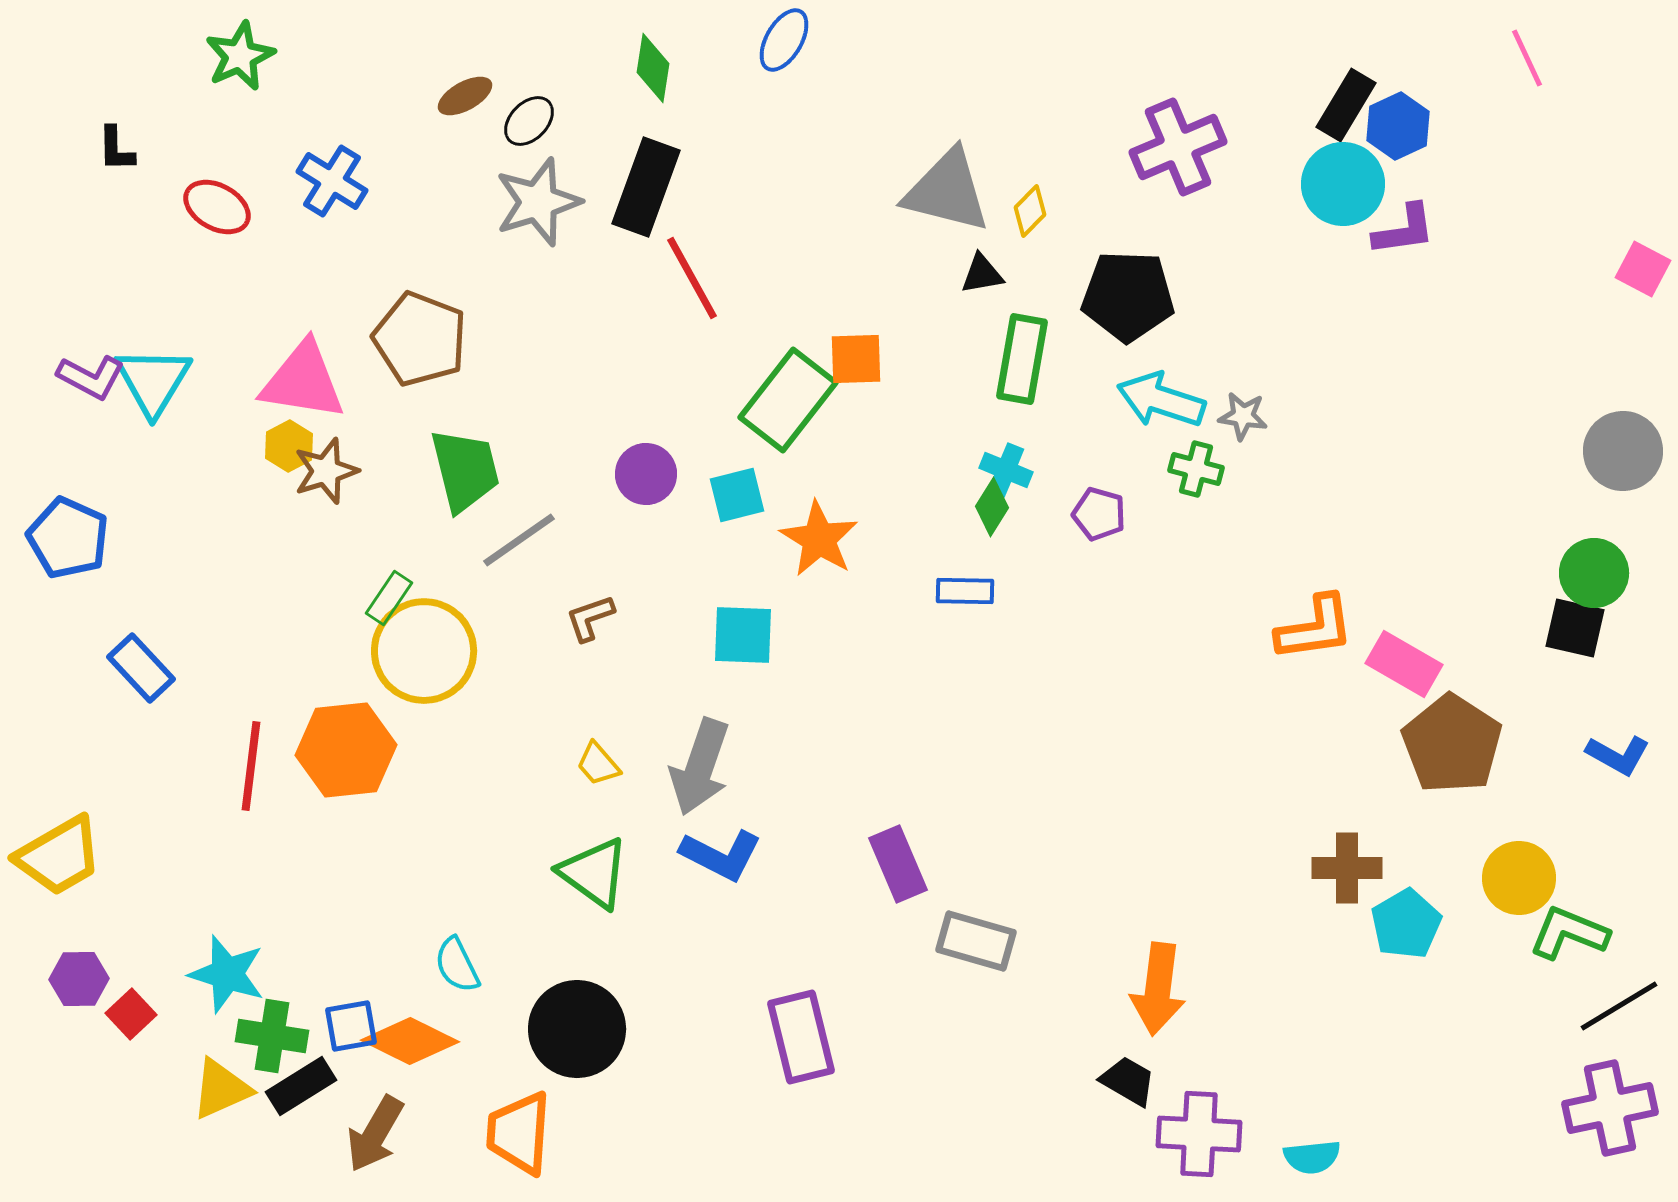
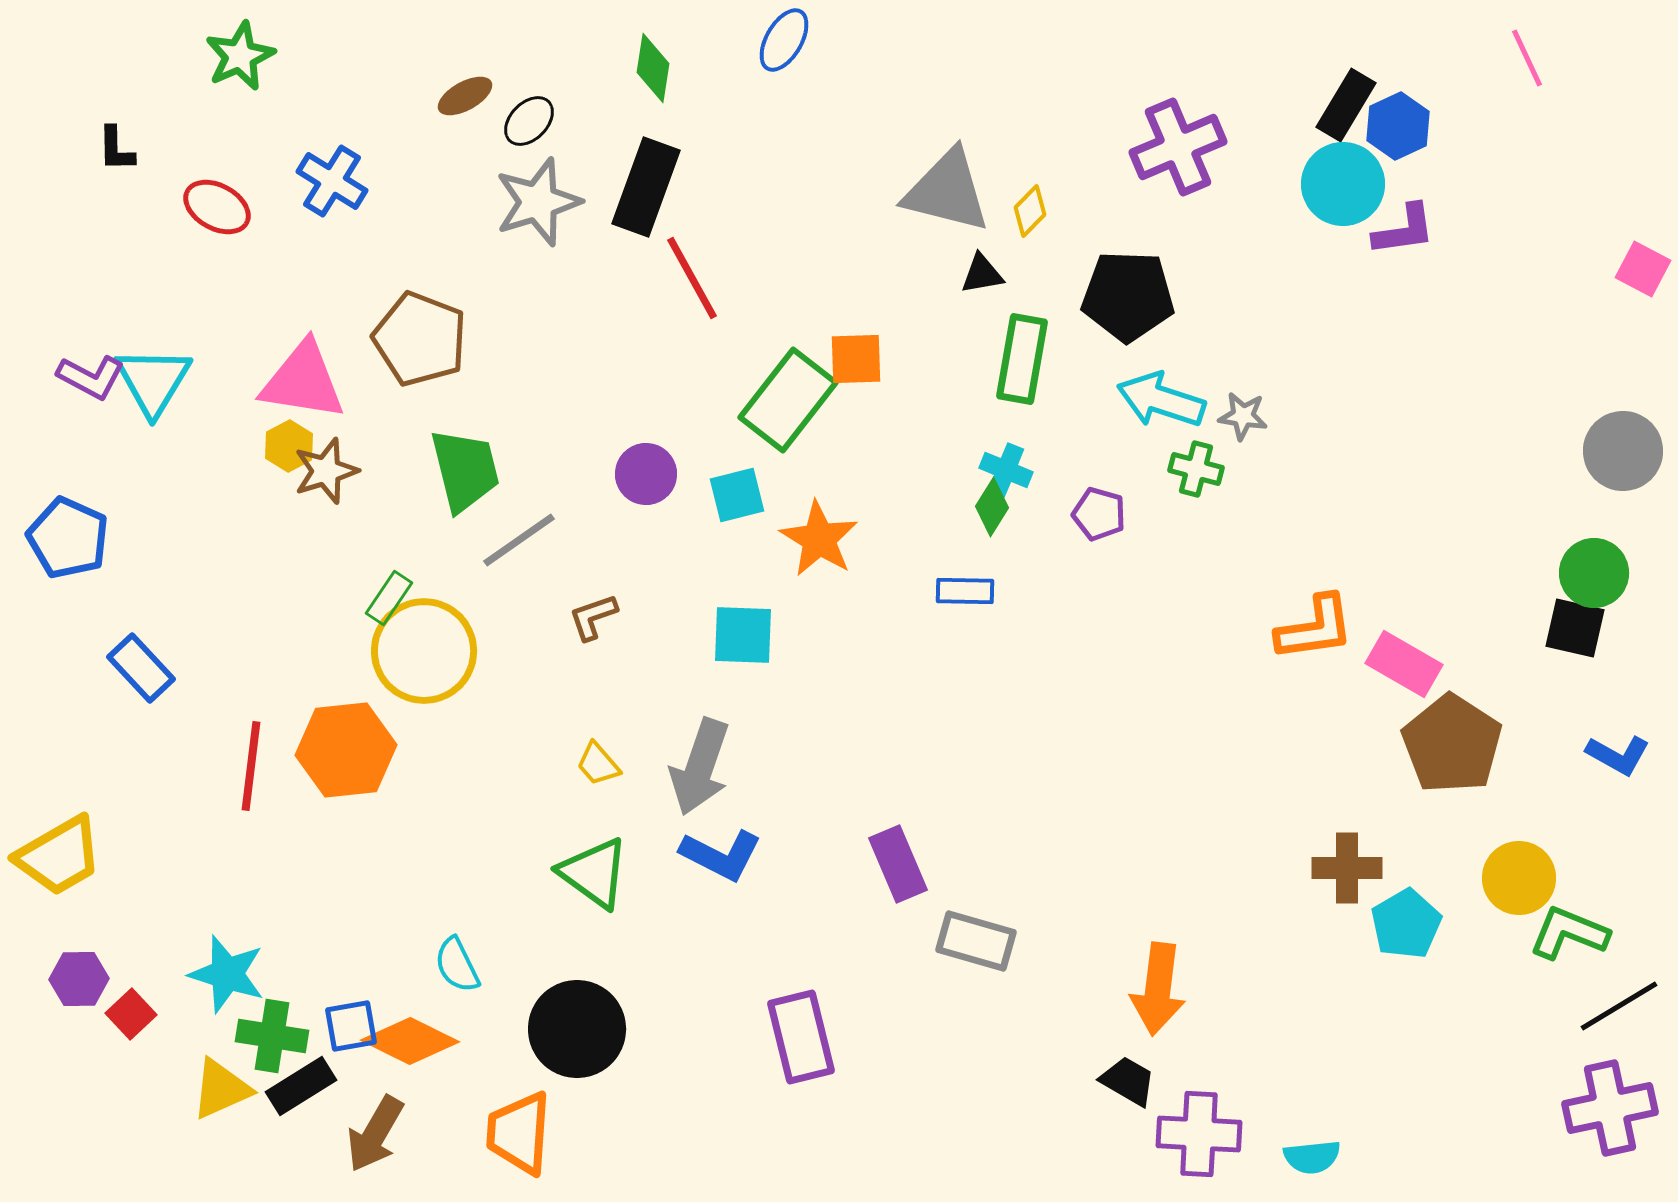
brown L-shape at (590, 618): moved 3 px right, 1 px up
